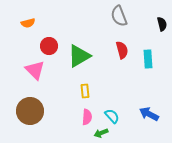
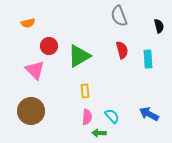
black semicircle: moved 3 px left, 2 px down
brown circle: moved 1 px right
green arrow: moved 2 px left; rotated 24 degrees clockwise
